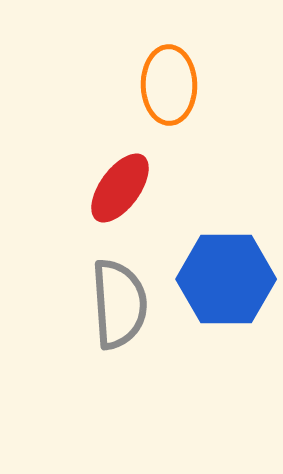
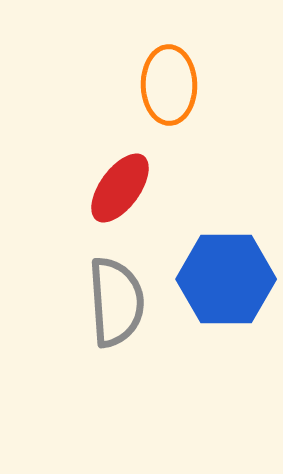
gray semicircle: moved 3 px left, 2 px up
